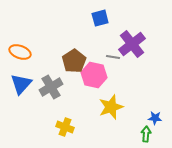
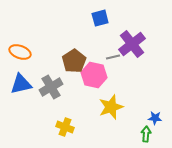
gray line: rotated 24 degrees counterclockwise
blue triangle: rotated 35 degrees clockwise
